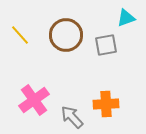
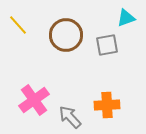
yellow line: moved 2 px left, 10 px up
gray square: moved 1 px right
orange cross: moved 1 px right, 1 px down
gray arrow: moved 2 px left
